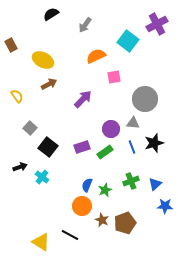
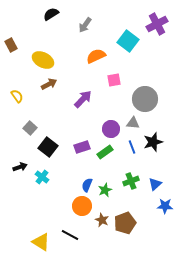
pink square: moved 3 px down
black star: moved 1 px left, 1 px up
